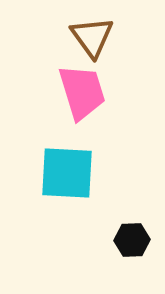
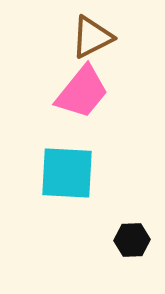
brown triangle: rotated 39 degrees clockwise
pink trapezoid: rotated 56 degrees clockwise
